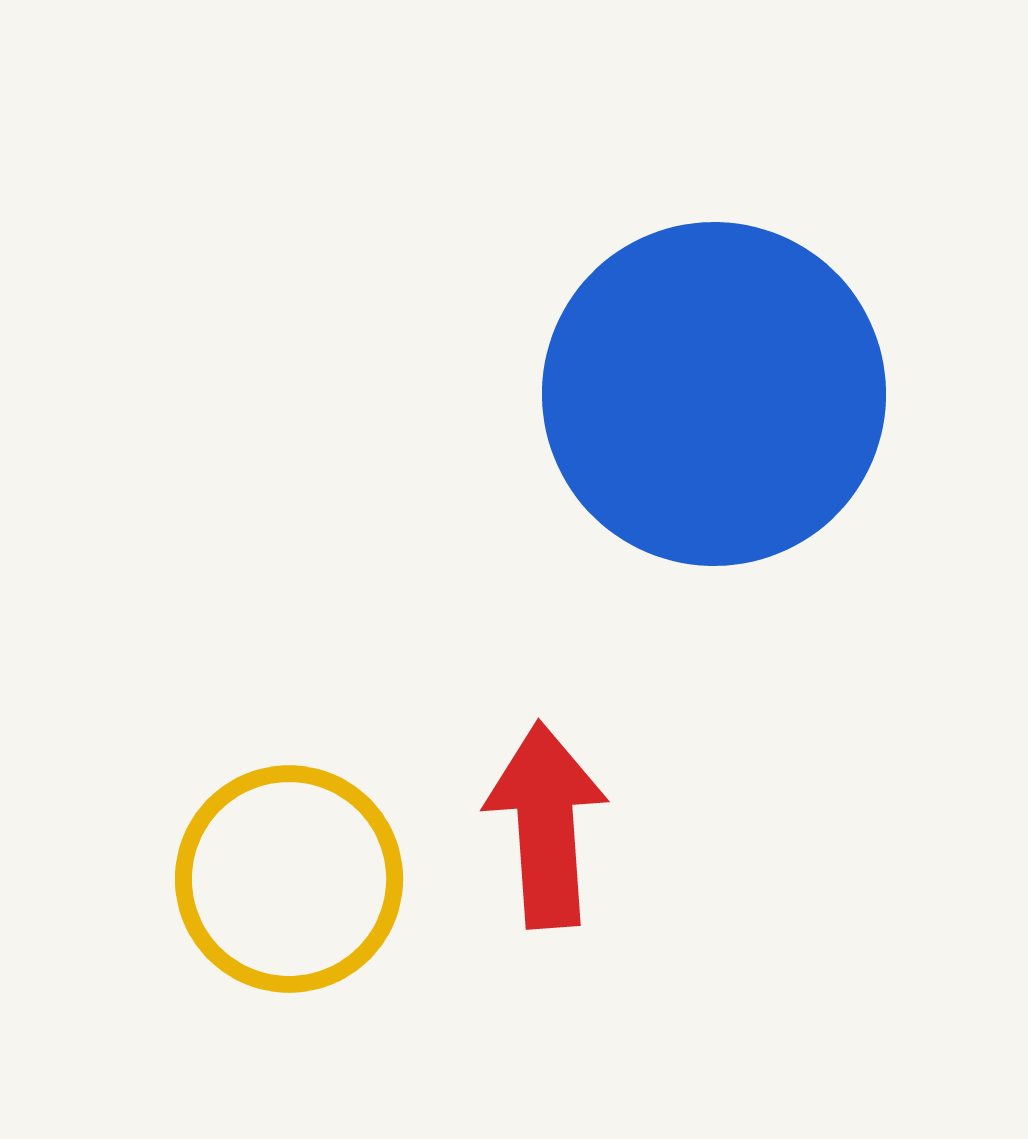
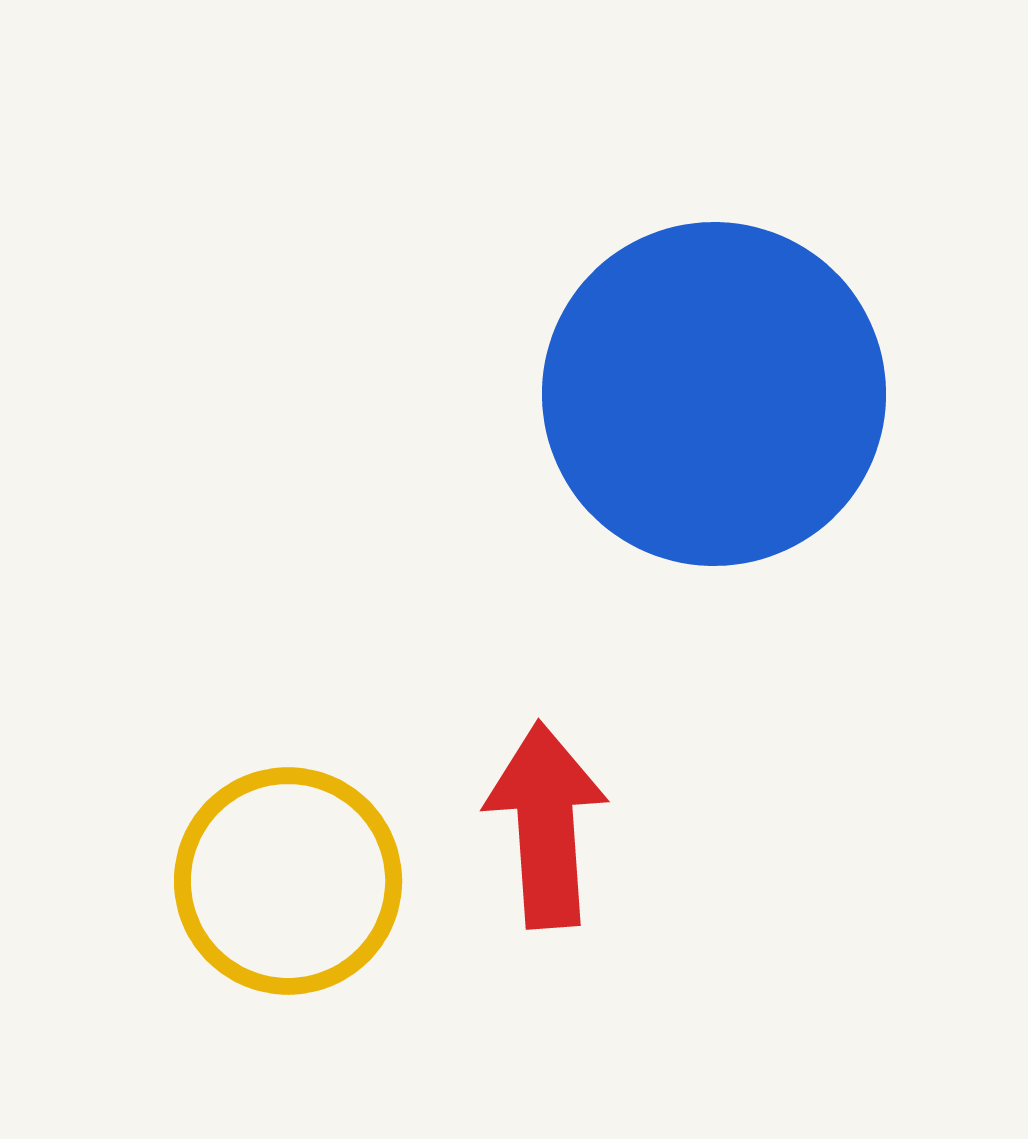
yellow circle: moved 1 px left, 2 px down
